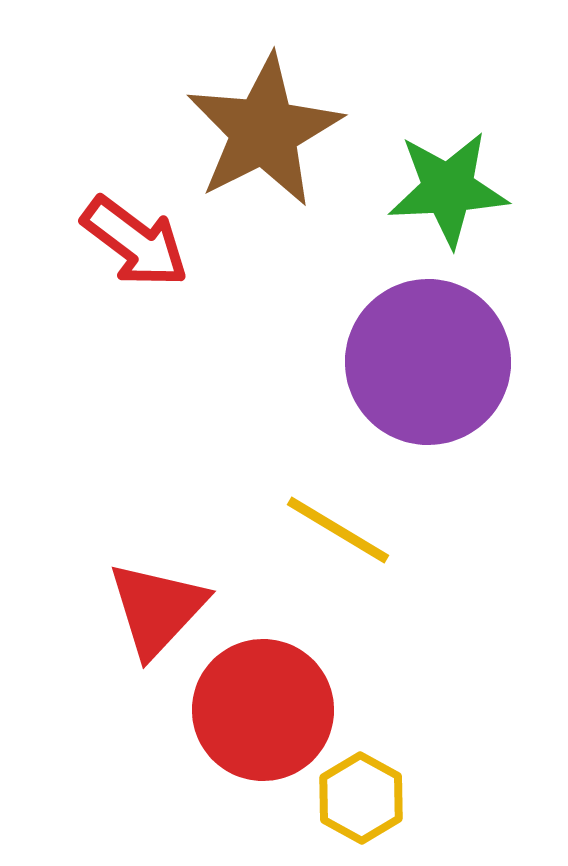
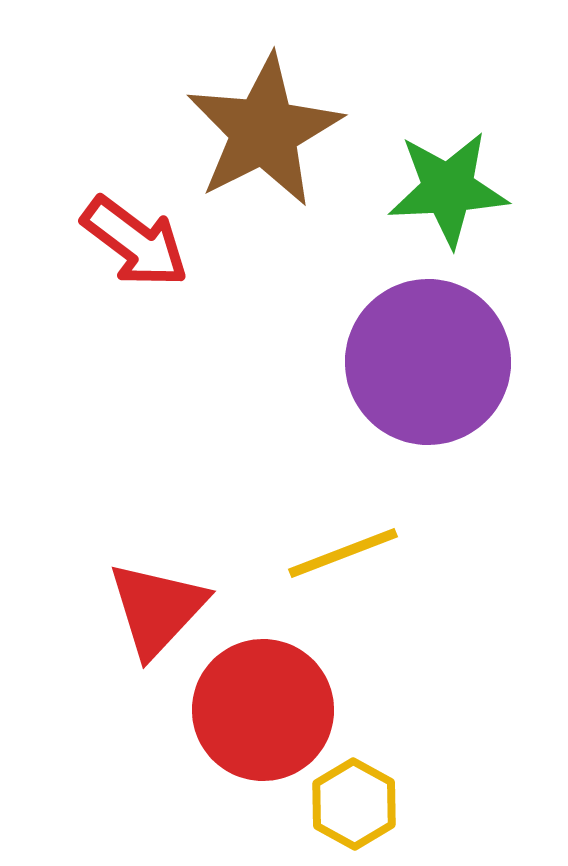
yellow line: moved 5 px right, 23 px down; rotated 52 degrees counterclockwise
yellow hexagon: moved 7 px left, 6 px down
